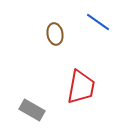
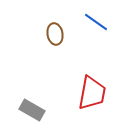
blue line: moved 2 px left
red trapezoid: moved 11 px right, 6 px down
